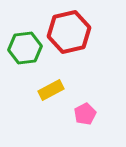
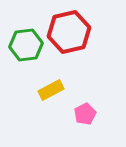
green hexagon: moved 1 px right, 3 px up
